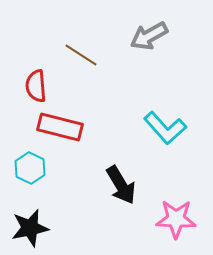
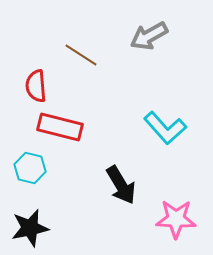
cyan hexagon: rotated 12 degrees counterclockwise
